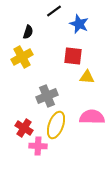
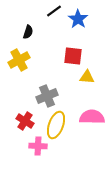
blue star: moved 1 px left, 5 px up; rotated 12 degrees clockwise
yellow cross: moved 3 px left, 3 px down
red cross: moved 1 px right, 7 px up
